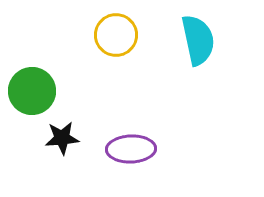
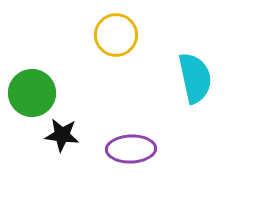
cyan semicircle: moved 3 px left, 38 px down
green circle: moved 2 px down
black star: moved 3 px up; rotated 12 degrees clockwise
